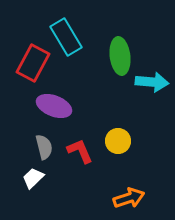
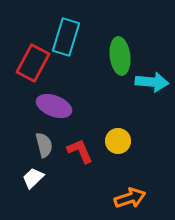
cyan rectangle: rotated 48 degrees clockwise
gray semicircle: moved 2 px up
orange arrow: moved 1 px right
